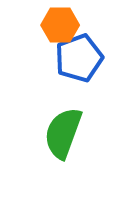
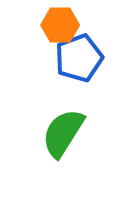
green semicircle: rotated 12 degrees clockwise
